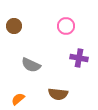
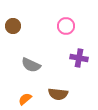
brown circle: moved 1 px left
orange semicircle: moved 7 px right
